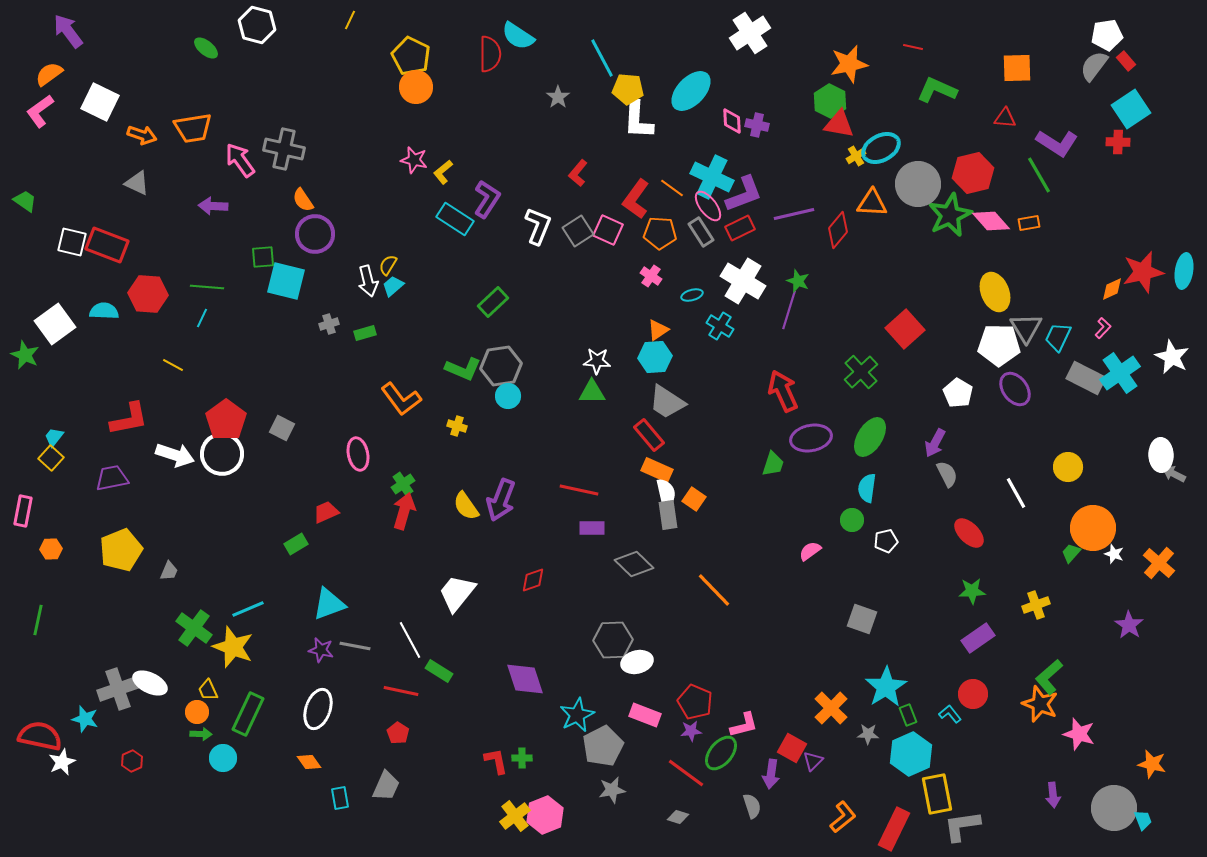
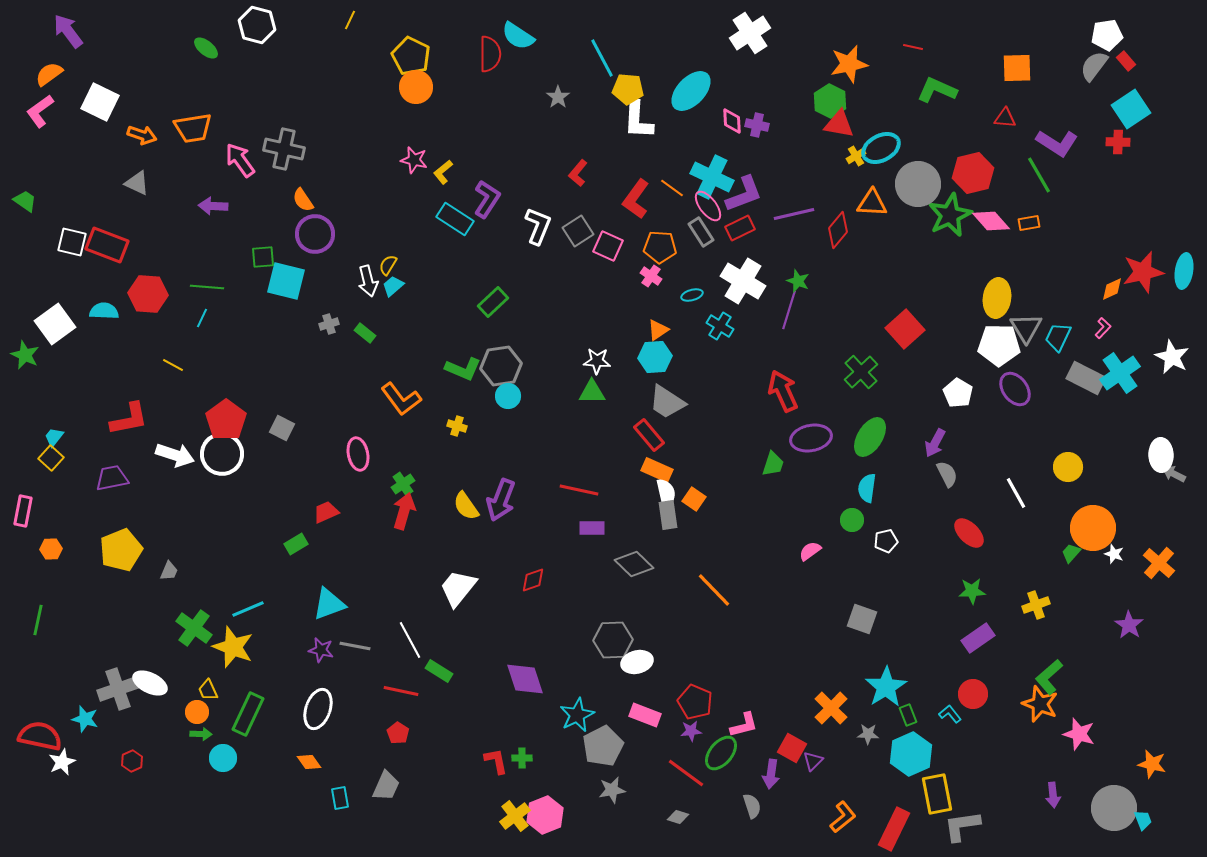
pink square at (608, 230): moved 16 px down
orange pentagon at (660, 233): moved 14 px down
yellow ellipse at (995, 292): moved 2 px right, 6 px down; rotated 30 degrees clockwise
green rectangle at (365, 333): rotated 55 degrees clockwise
white trapezoid at (457, 593): moved 1 px right, 5 px up
